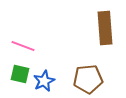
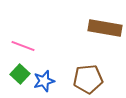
brown rectangle: rotated 76 degrees counterclockwise
green square: rotated 30 degrees clockwise
blue star: rotated 10 degrees clockwise
